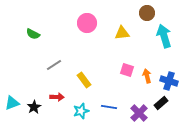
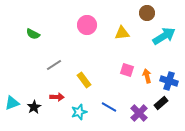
pink circle: moved 2 px down
cyan arrow: rotated 75 degrees clockwise
blue line: rotated 21 degrees clockwise
cyan star: moved 2 px left, 1 px down
